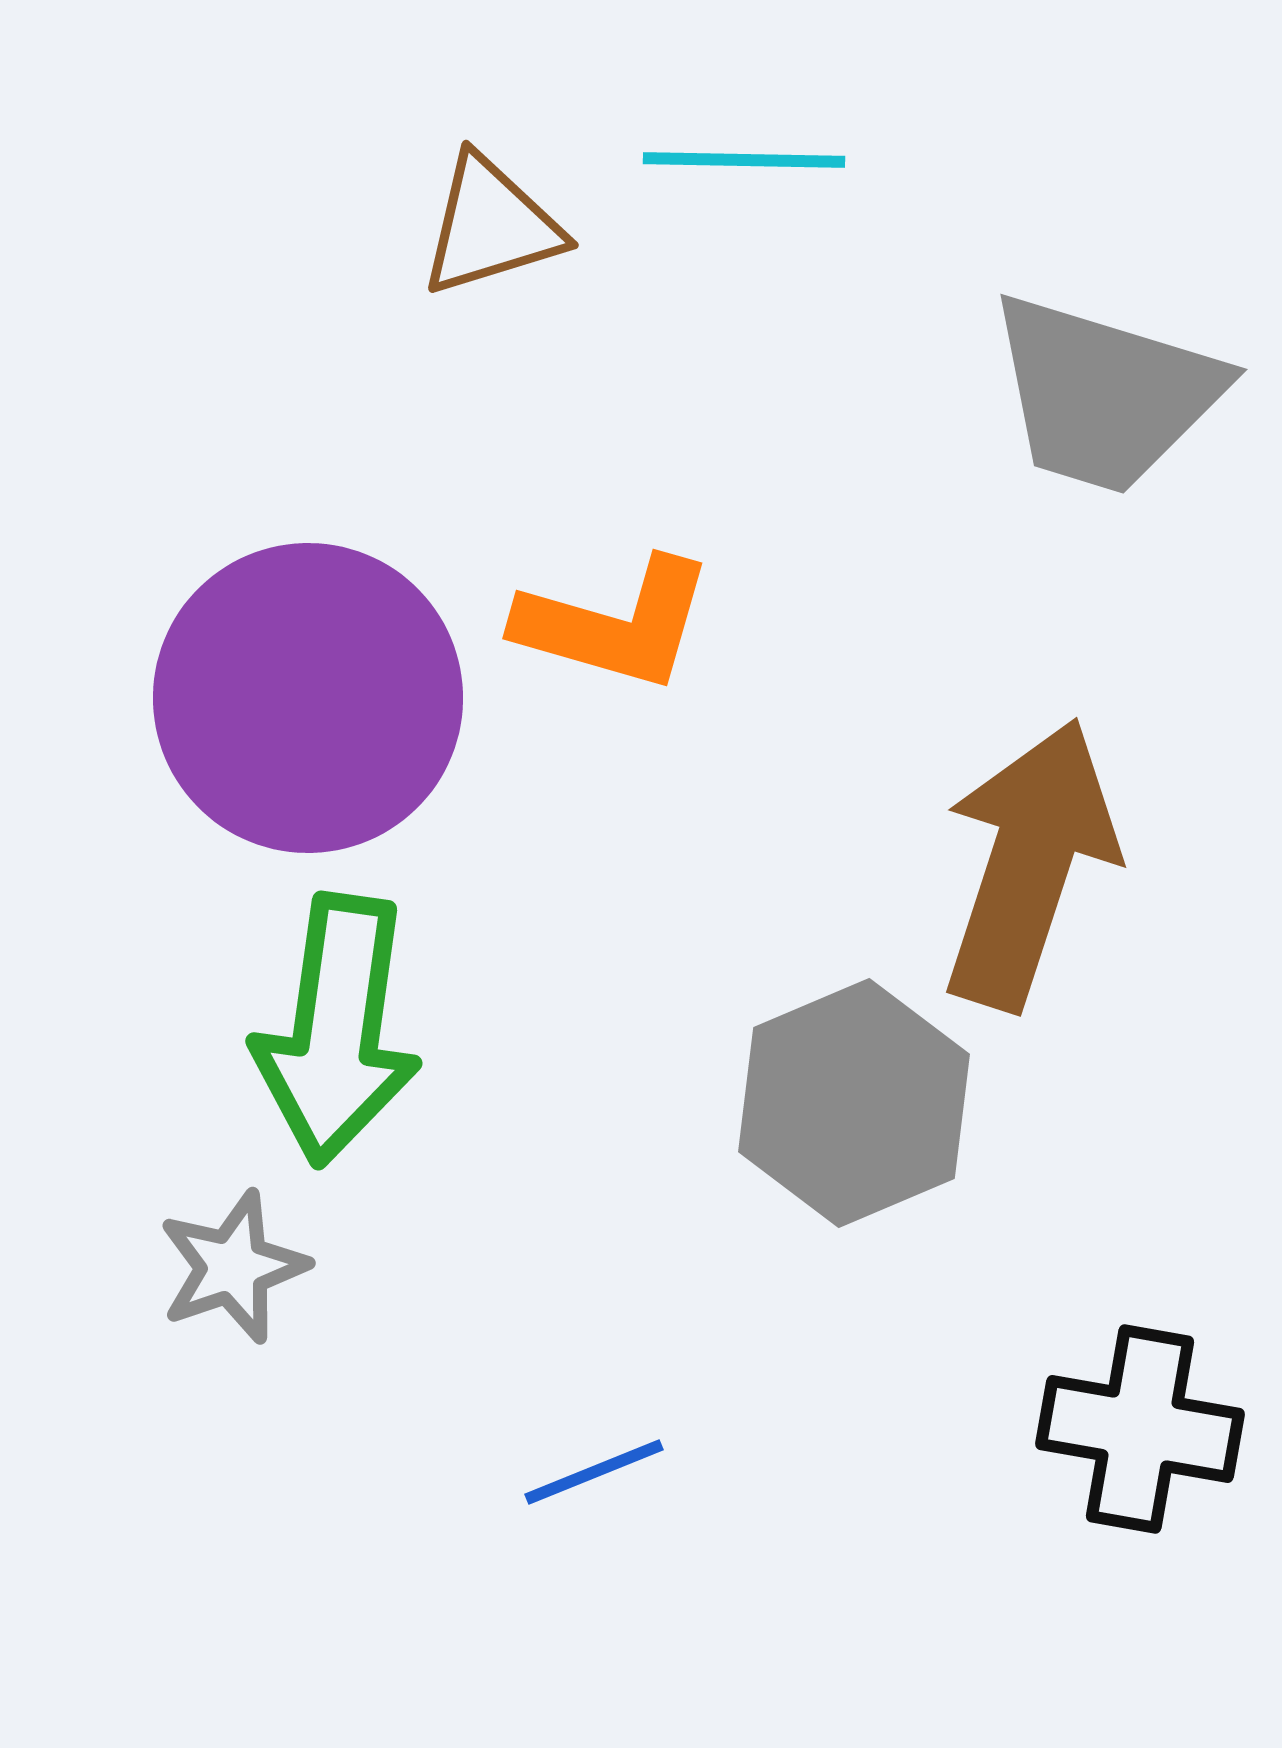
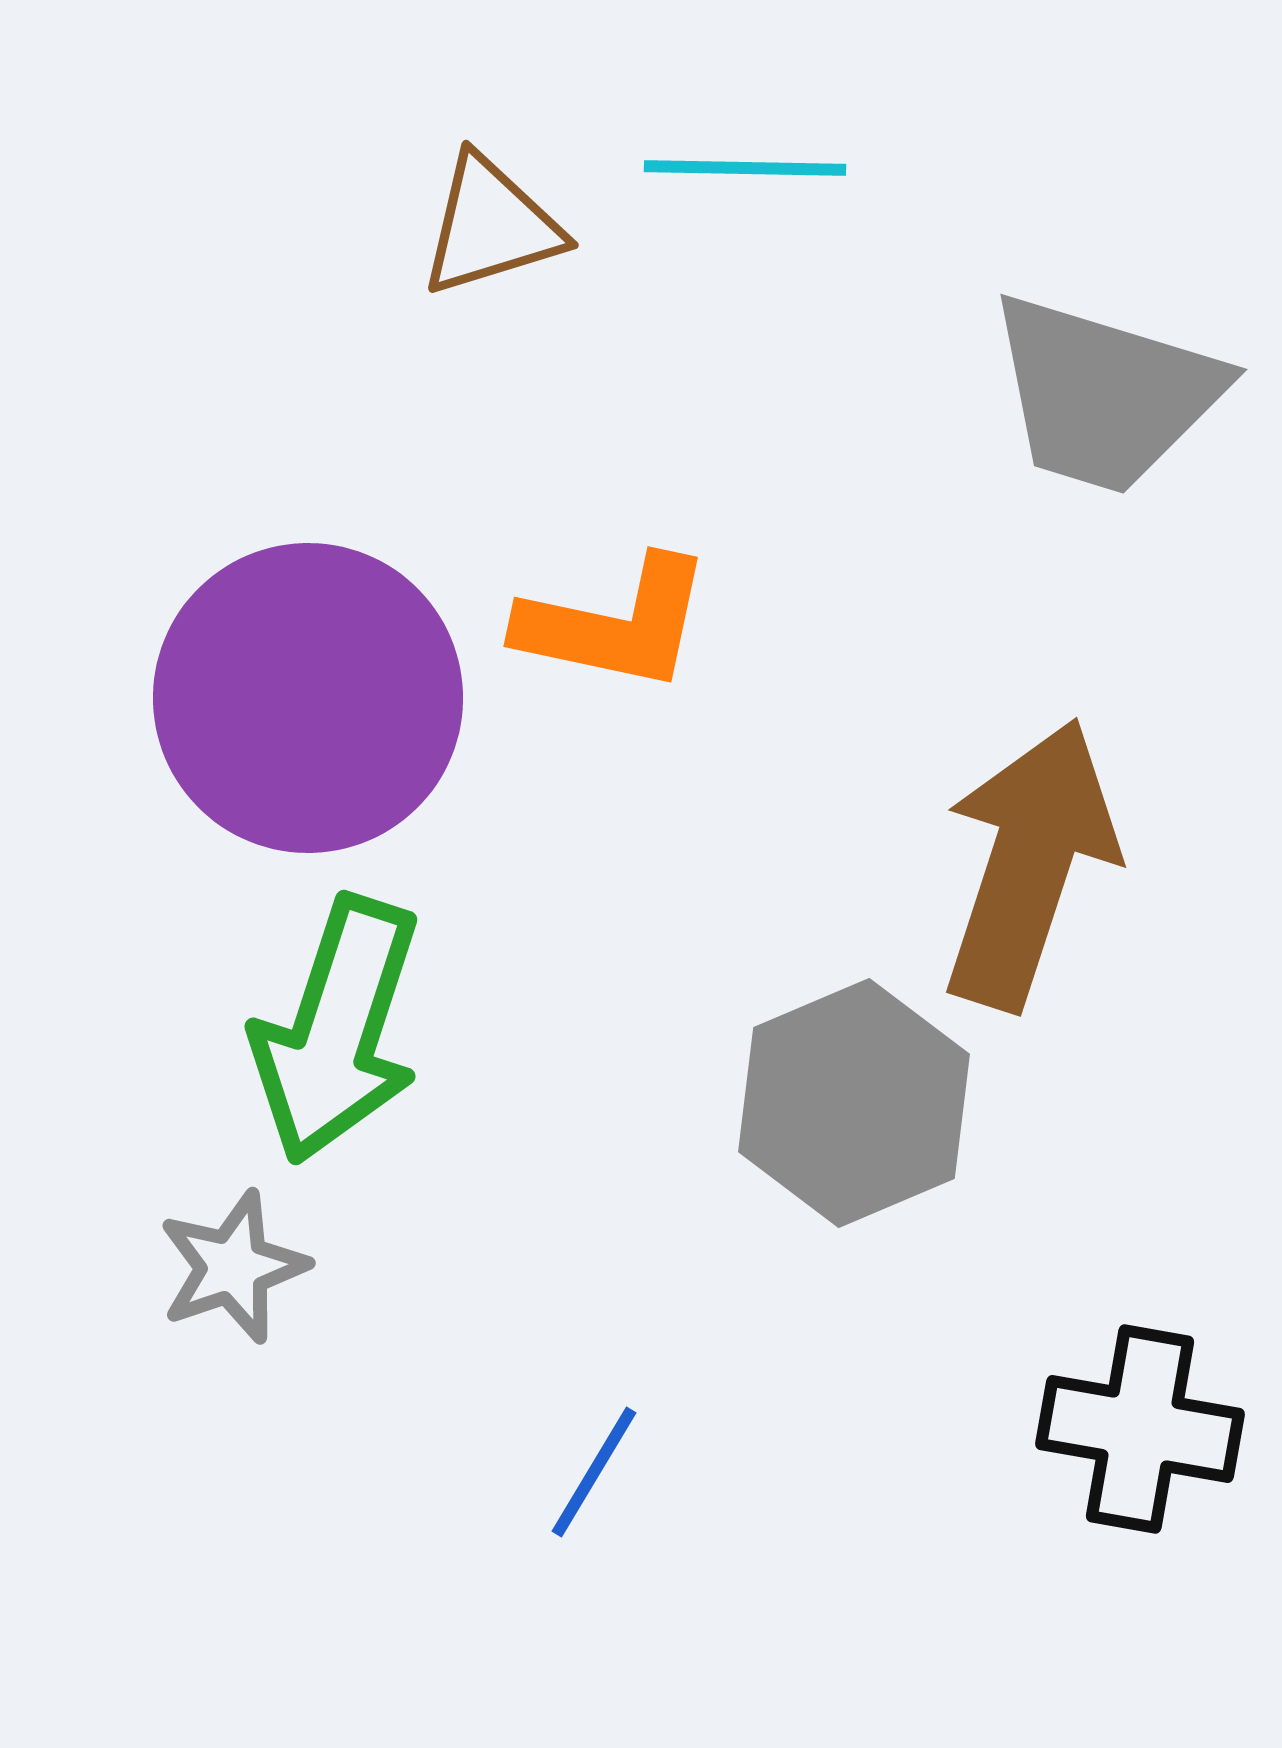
cyan line: moved 1 px right, 8 px down
orange L-shape: rotated 4 degrees counterclockwise
green arrow: rotated 10 degrees clockwise
blue line: rotated 37 degrees counterclockwise
